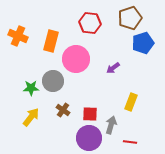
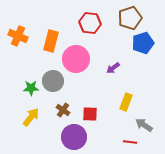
yellow rectangle: moved 5 px left
gray arrow: moved 33 px right; rotated 72 degrees counterclockwise
purple circle: moved 15 px left, 1 px up
